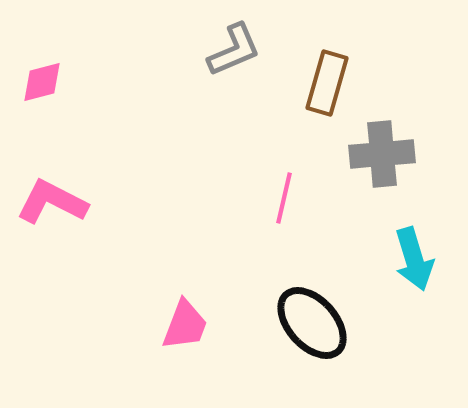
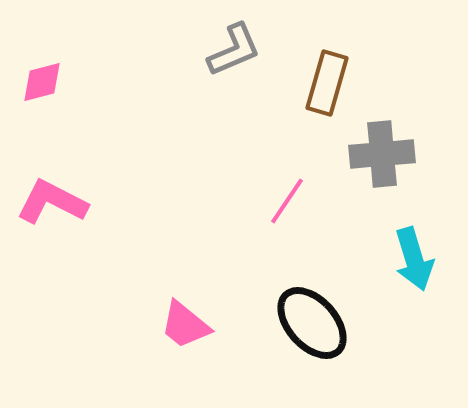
pink line: moved 3 px right, 3 px down; rotated 21 degrees clockwise
pink trapezoid: rotated 108 degrees clockwise
